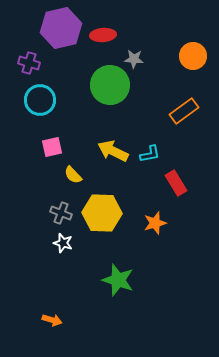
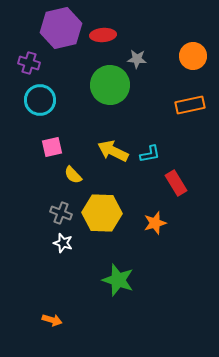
gray star: moved 3 px right
orange rectangle: moved 6 px right, 6 px up; rotated 24 degrees clockwise
